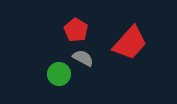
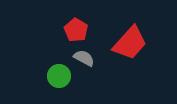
gray semicircle: moved 1 px right
green circle: moved 2 px down
